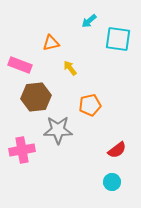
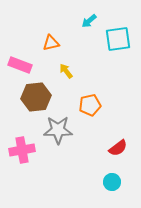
cyan square: rotated 16 degrees counterclockwise
yellow arrow: moved 4 px left, 3 px down
red semicircle: moved 1 px right, 2 px up
